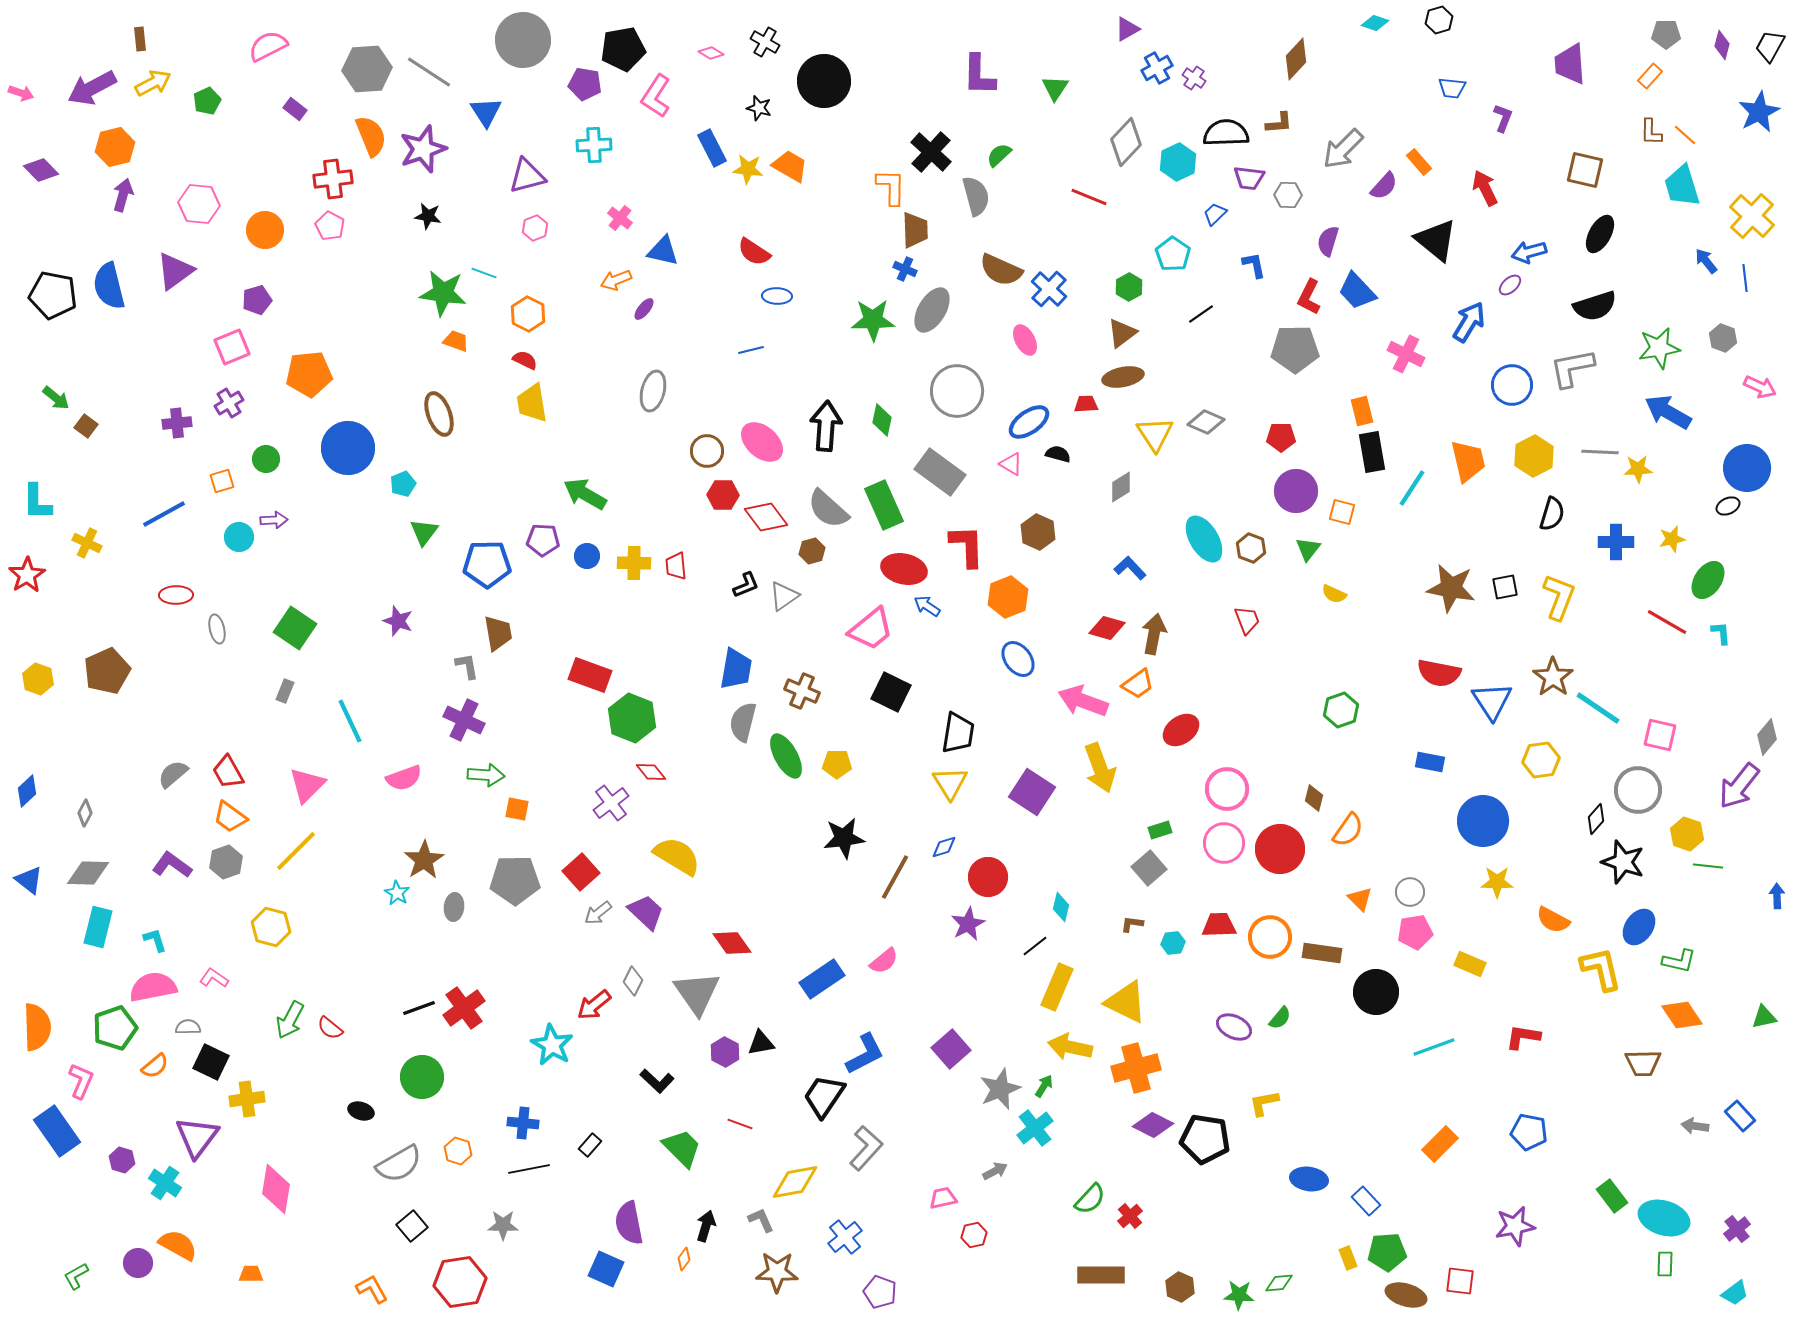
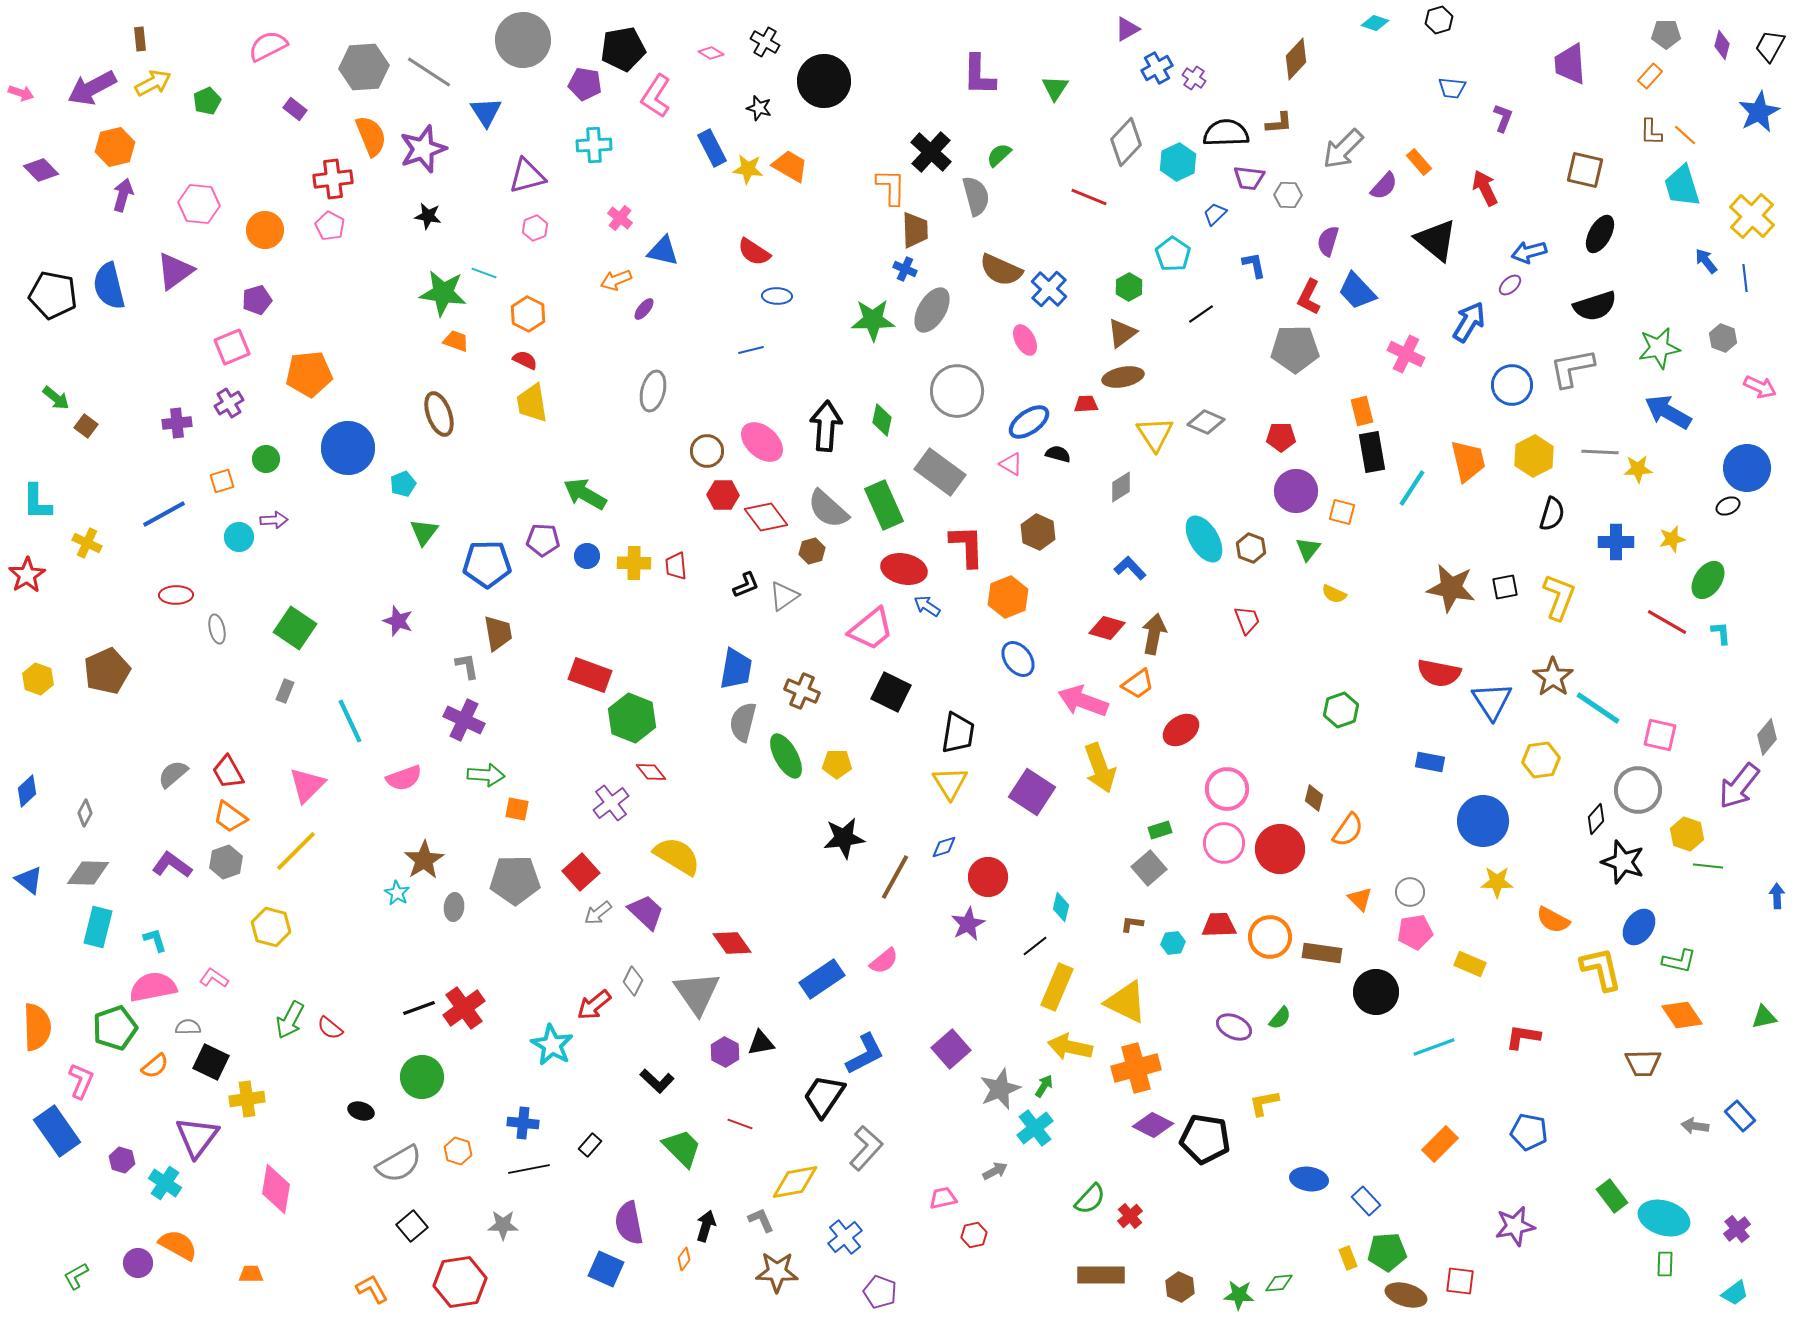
gray hexagon at (367, 69): moved 3 px left, 2 px up
